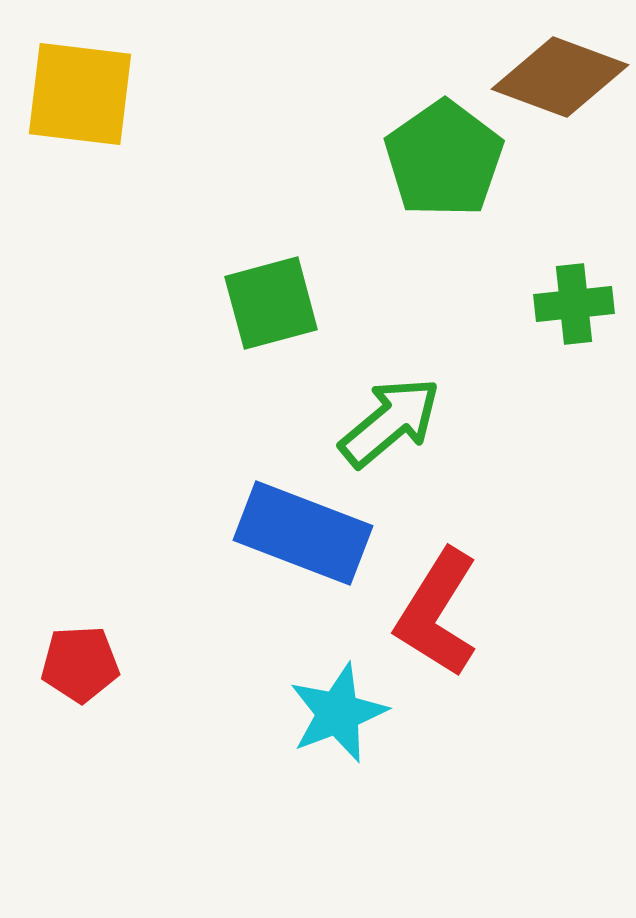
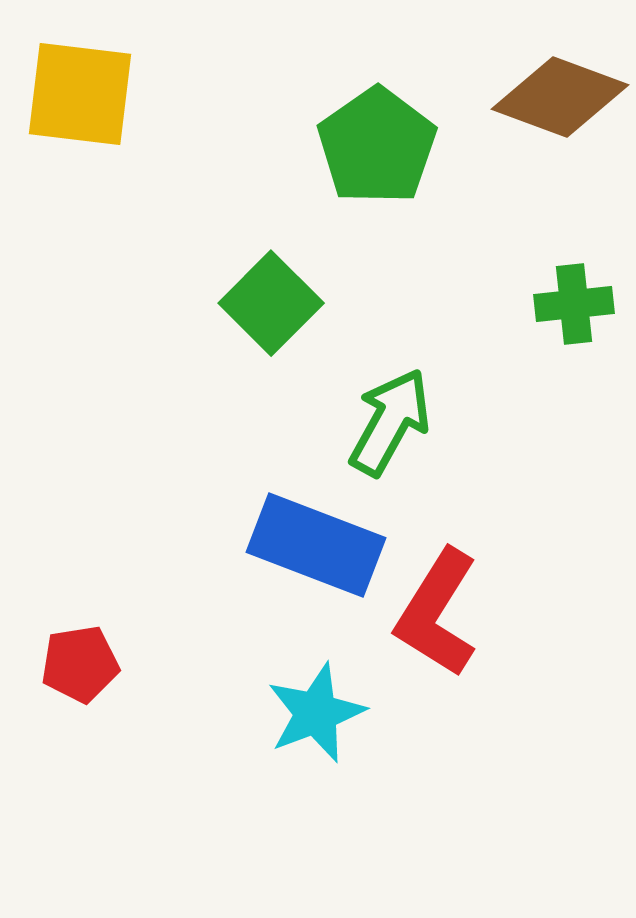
brown diamond: moved 20 px down
green pentagon: moved 67 px left, 13 px up
green square: rotated 30 degrees counterclockwise
green arrow: rotated 21 degrees counterclockwise
blue rectangle: moved 13 px right, 12 px down
red pentagon: rotated 6 degrees counterclockwise
cyan star: moved 22 px left
